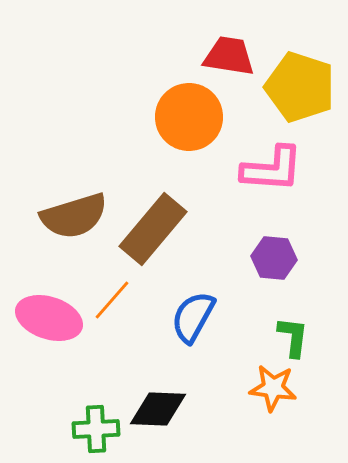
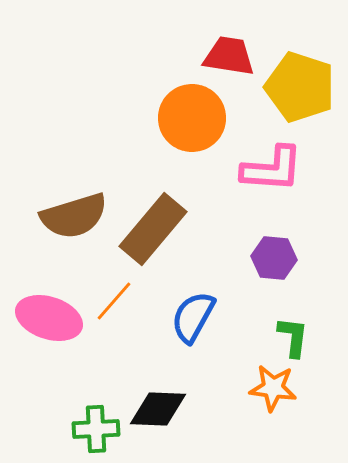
orange circle: moved 3 px right, 1 px down
orange line: moved 2 px right, 1 px down
